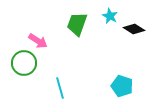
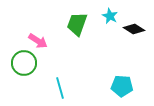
cyan pentagon: rotated 15 degrees counterclockwise
